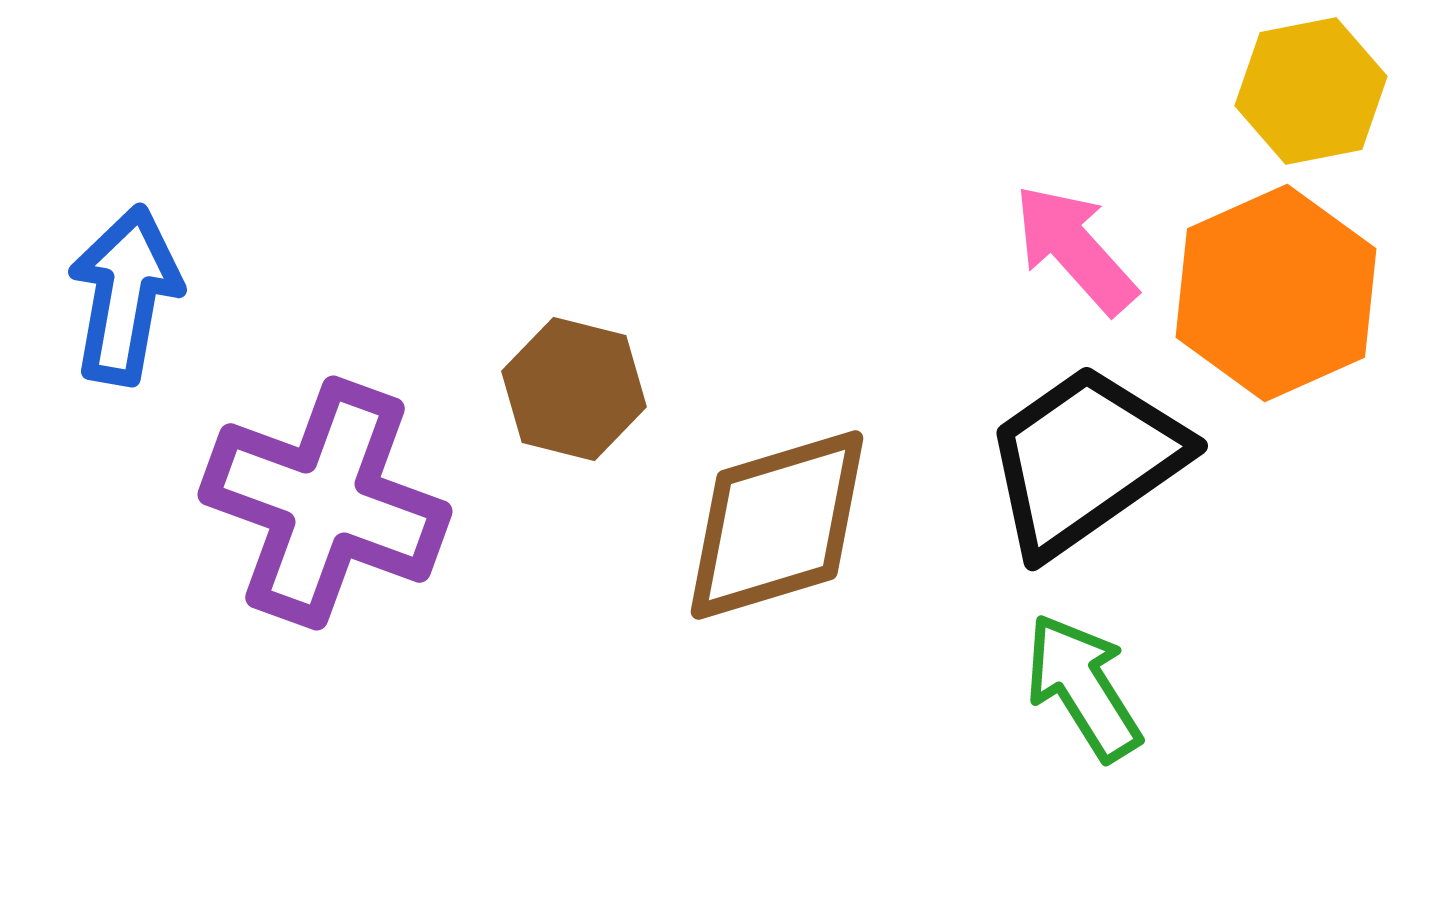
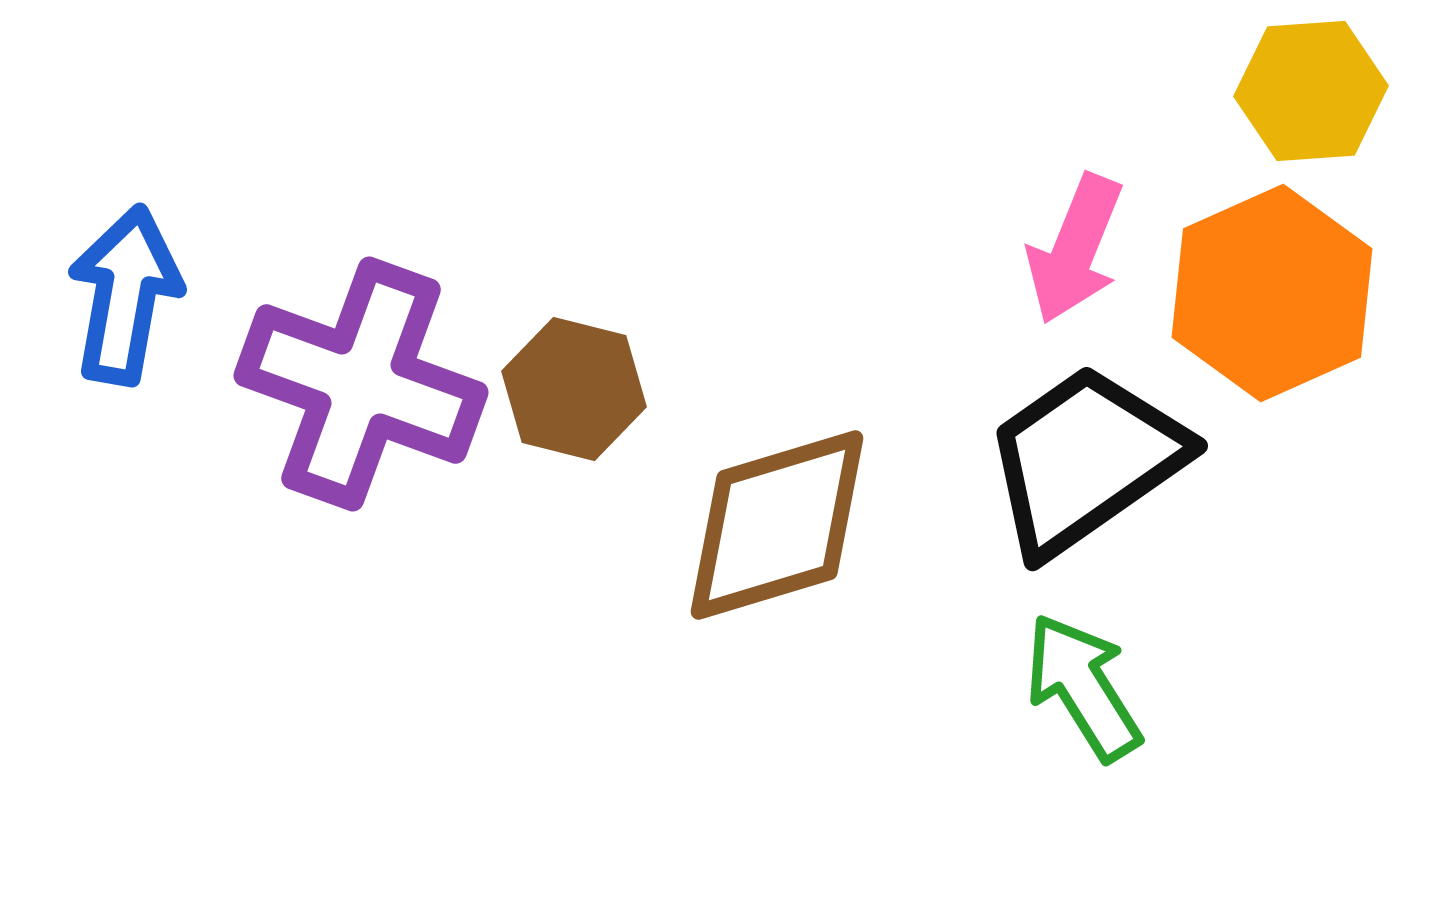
yellow hexagon: rotated 7 degrees clockwise
pink arrow: rotated 116 degrees counterclockwise
orange hexagon: moved 4 px left
purple cross: moved 36 px right, 119 px up
